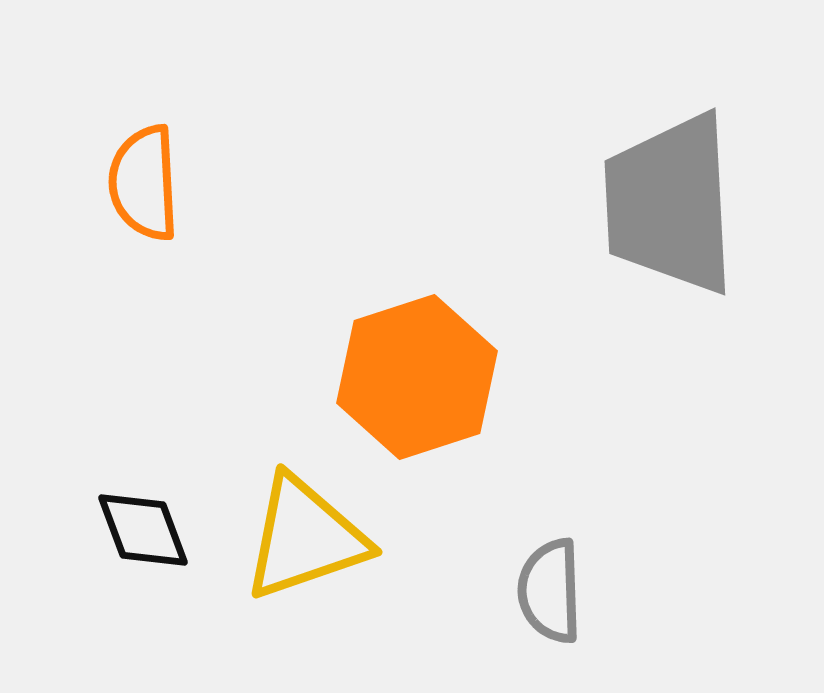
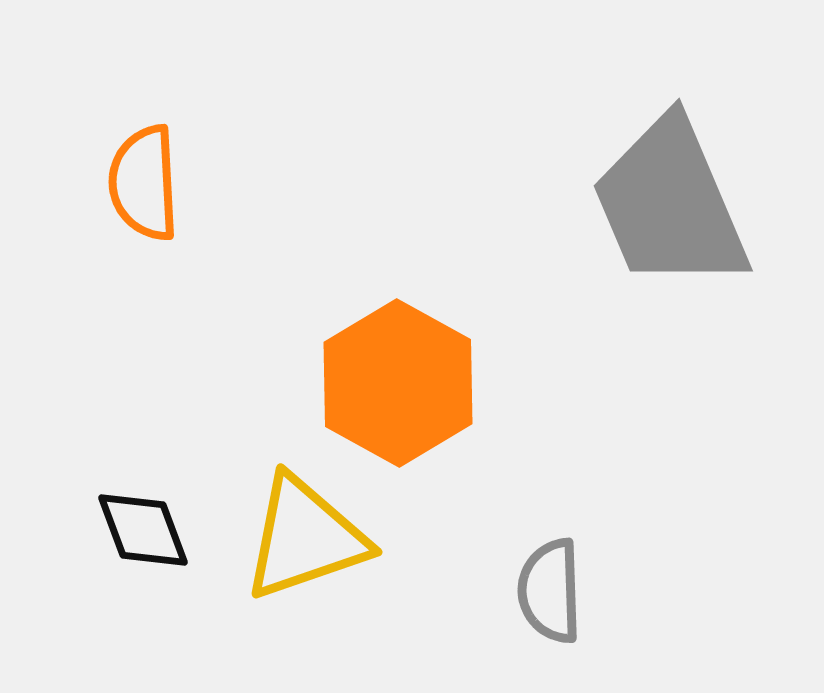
gray trapezoid: rotated 20 degrees counterclockwise
orange hexagon: moved 19 px left, 6 px down; rotated 13 degrees counterclockwise
